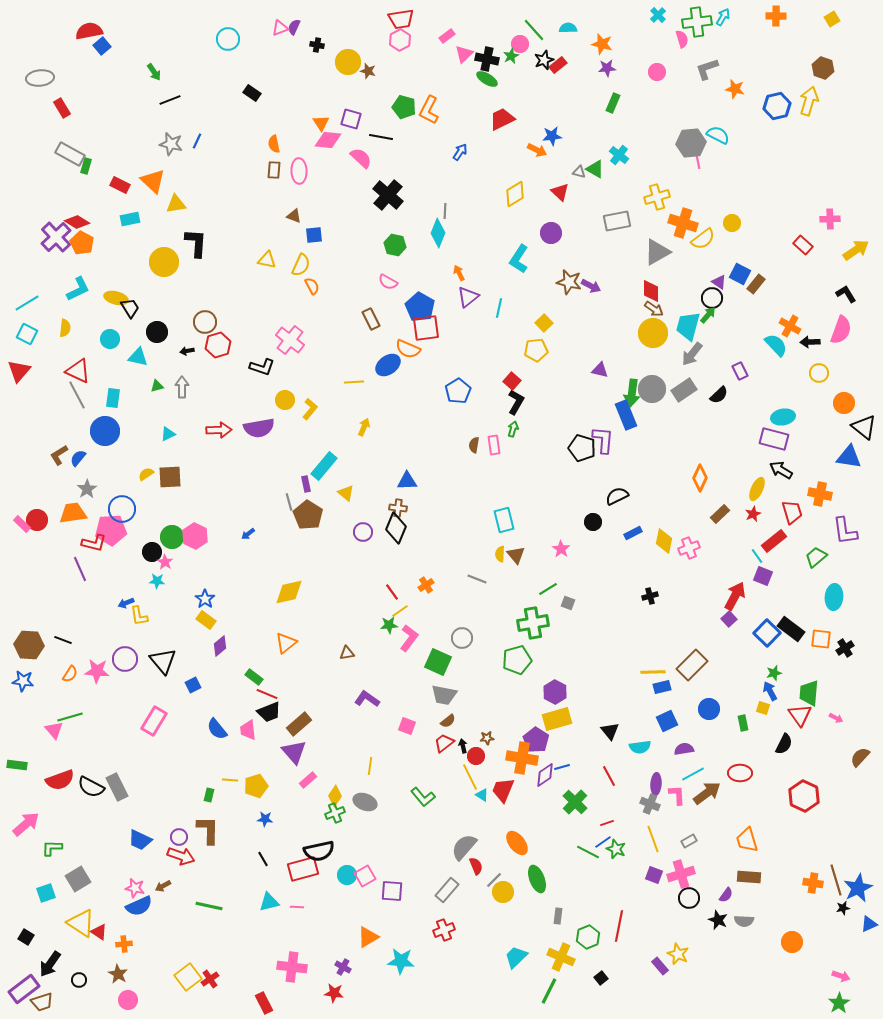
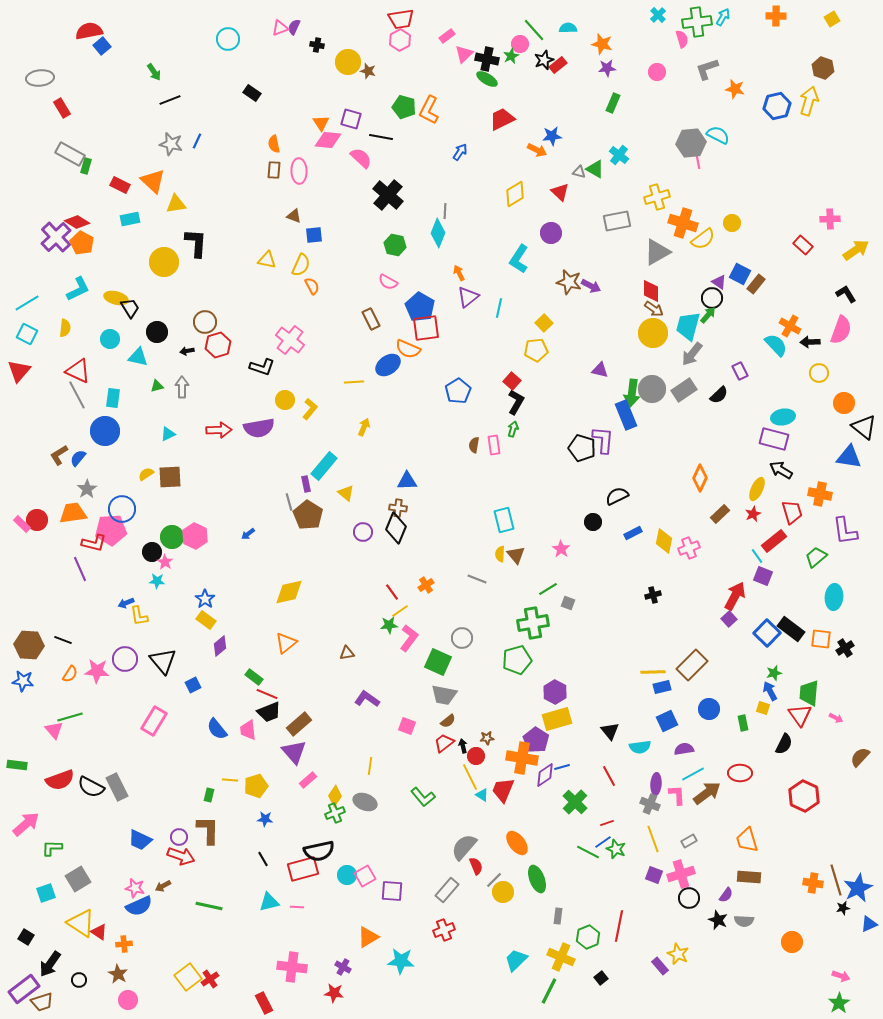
black cross at (650, 596): moved 3 px right, 1 px up
cyan trapezoid at (516, 957): moved 3 px down
